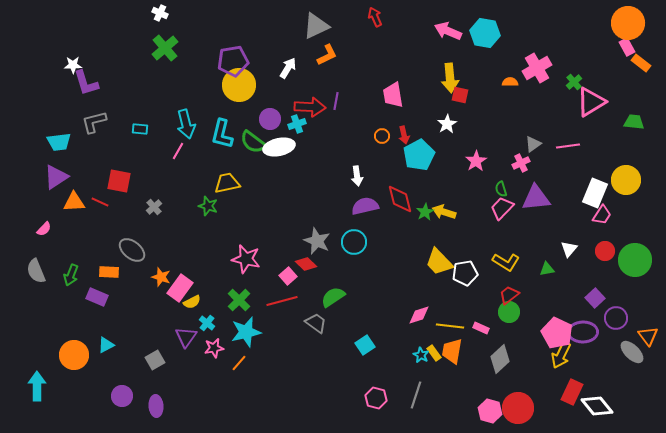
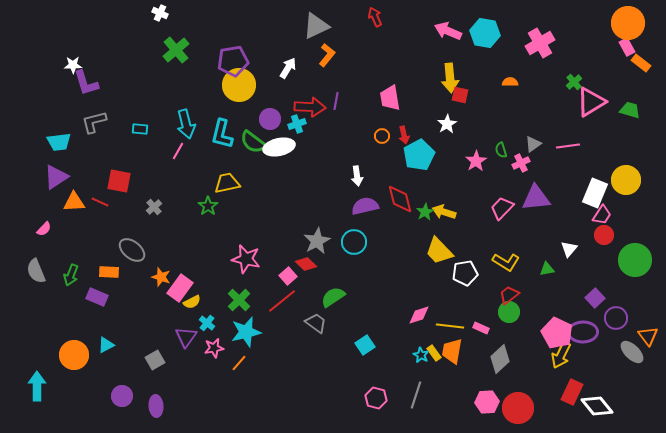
green cross at (165, 48): moved 11 px right, 2 px down
orange L-shape at (327, 55): rotated 25 degrees counterclockwise
pink cross at (537, 68): moved 3 px right, 25 px up
pink trapezoid at (393, 95): moved 3 px left, 3 px down
green trapezoid at (634, 122): moved 4 px left, 12 px up; rotated 10 degrees clockwise
green semicircle at (501, 189): moved 39 px up
green star at (208, 206): rotated 18 degrees clockwise
gray star at (317, 241): rotated 20 degrees clockwise
red circle at (605, 251): moved 1 px left, 16 px up
yellow trapezoid at (439, 262): moved 11 px up
red line at (282, 301): rotated 24 degrees counterclockwise
pink hexagon at (490, 411): moved 3 px left, 9 px up; rotated 20 degrees counterclockwise
